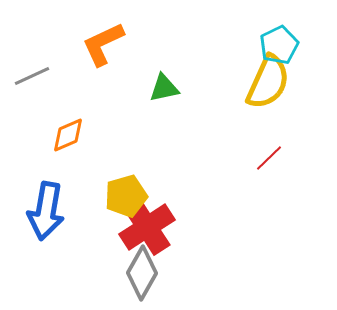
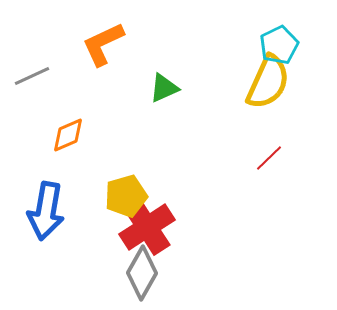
green triangle: rotated 12 degrees counterclockwise
